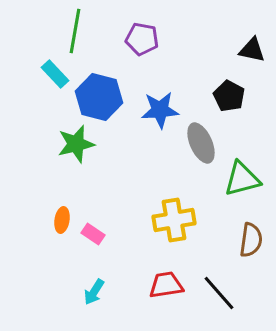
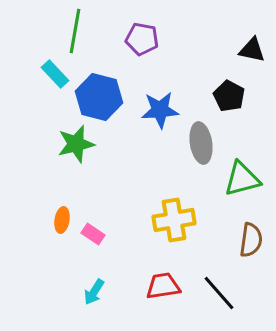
gray ellipse: rotated 15 degrees clockwise
red trapezoid: moved 3 px left, 1 px down
